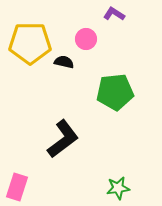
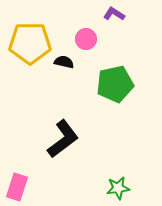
green pentagon: moved 8 px up; rotated 6 degrees counterclockwise
